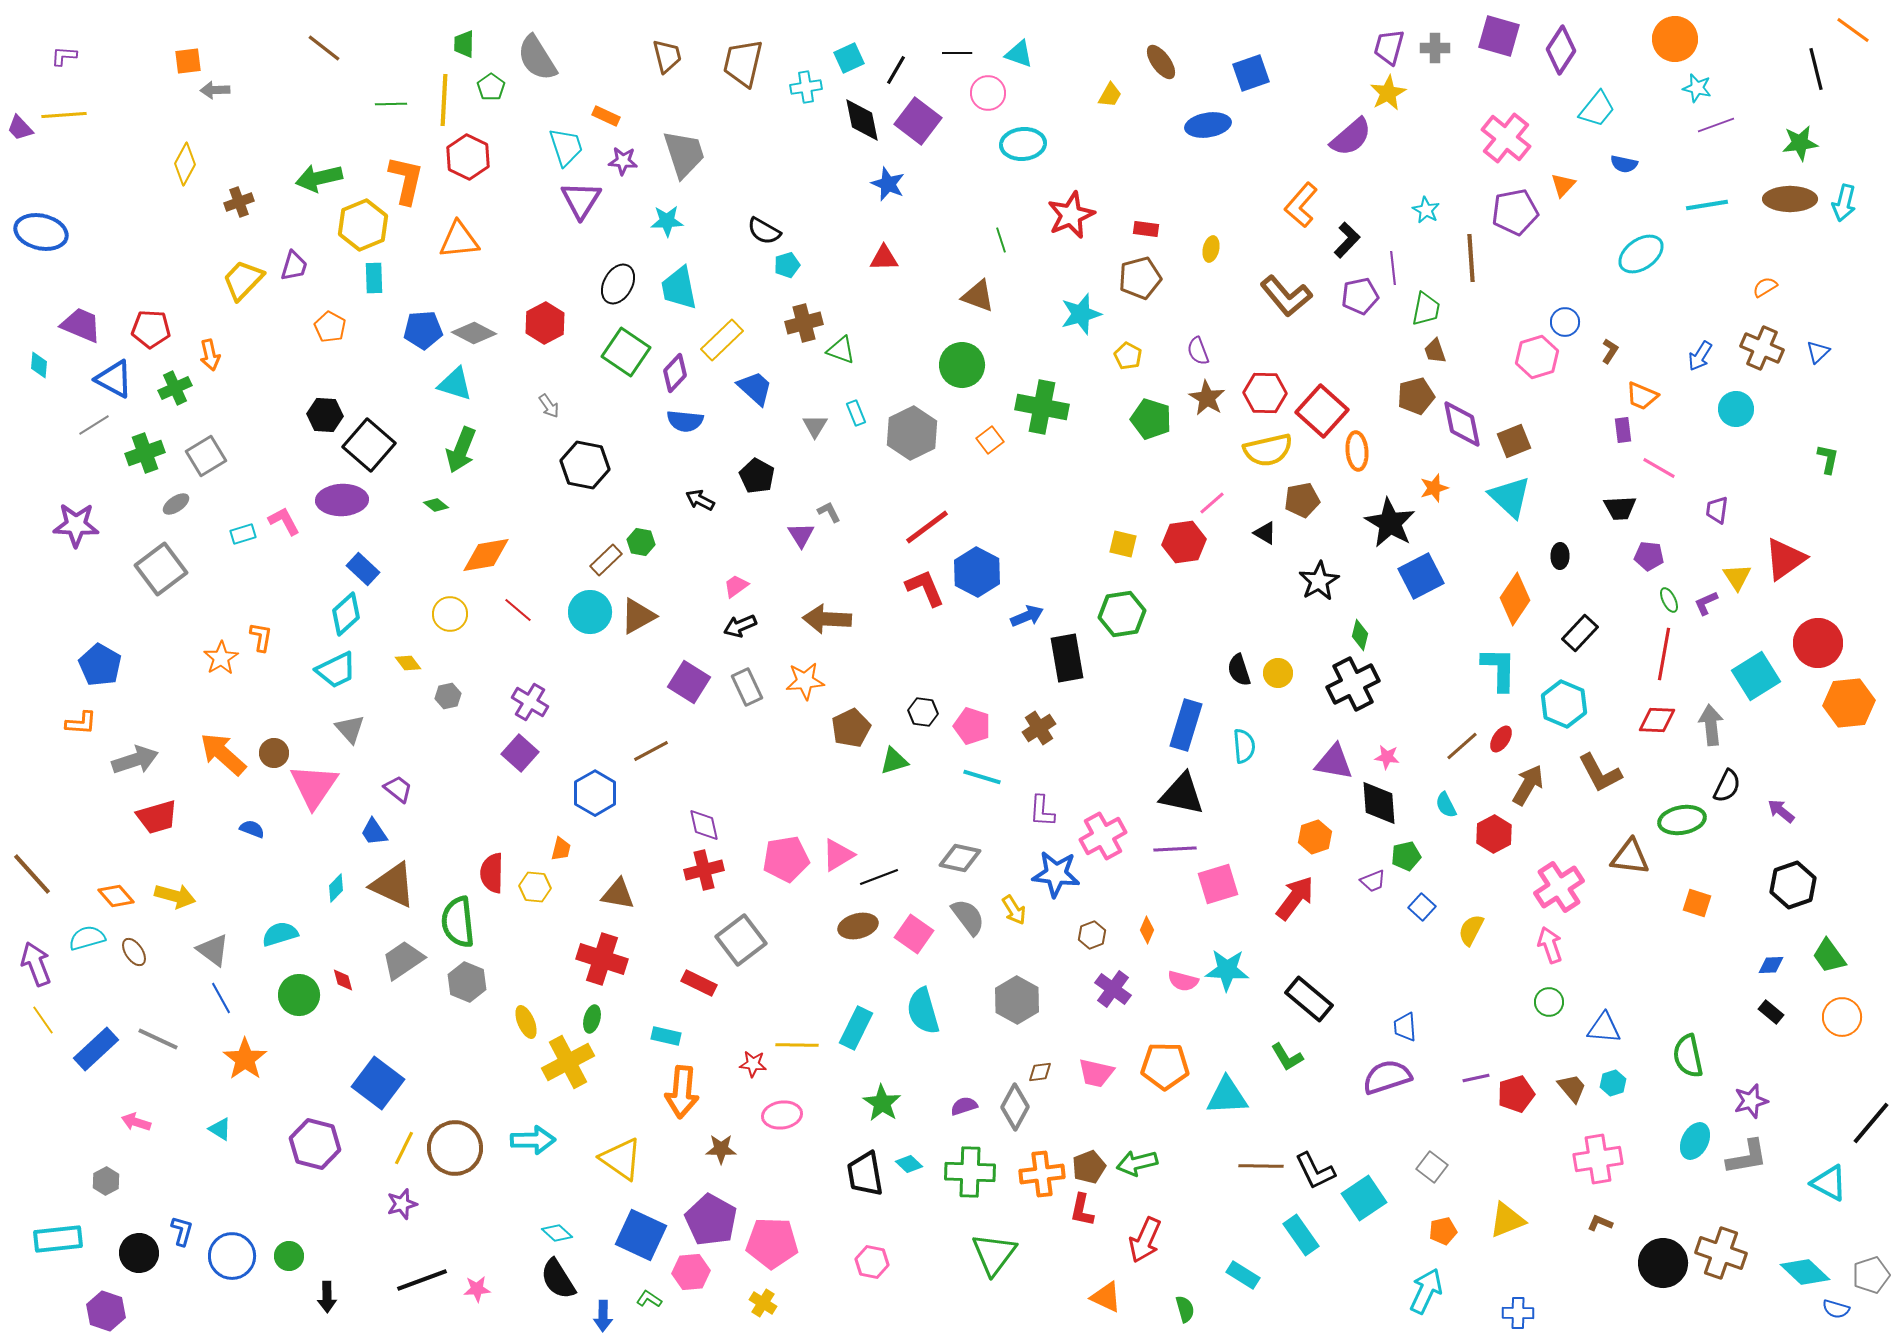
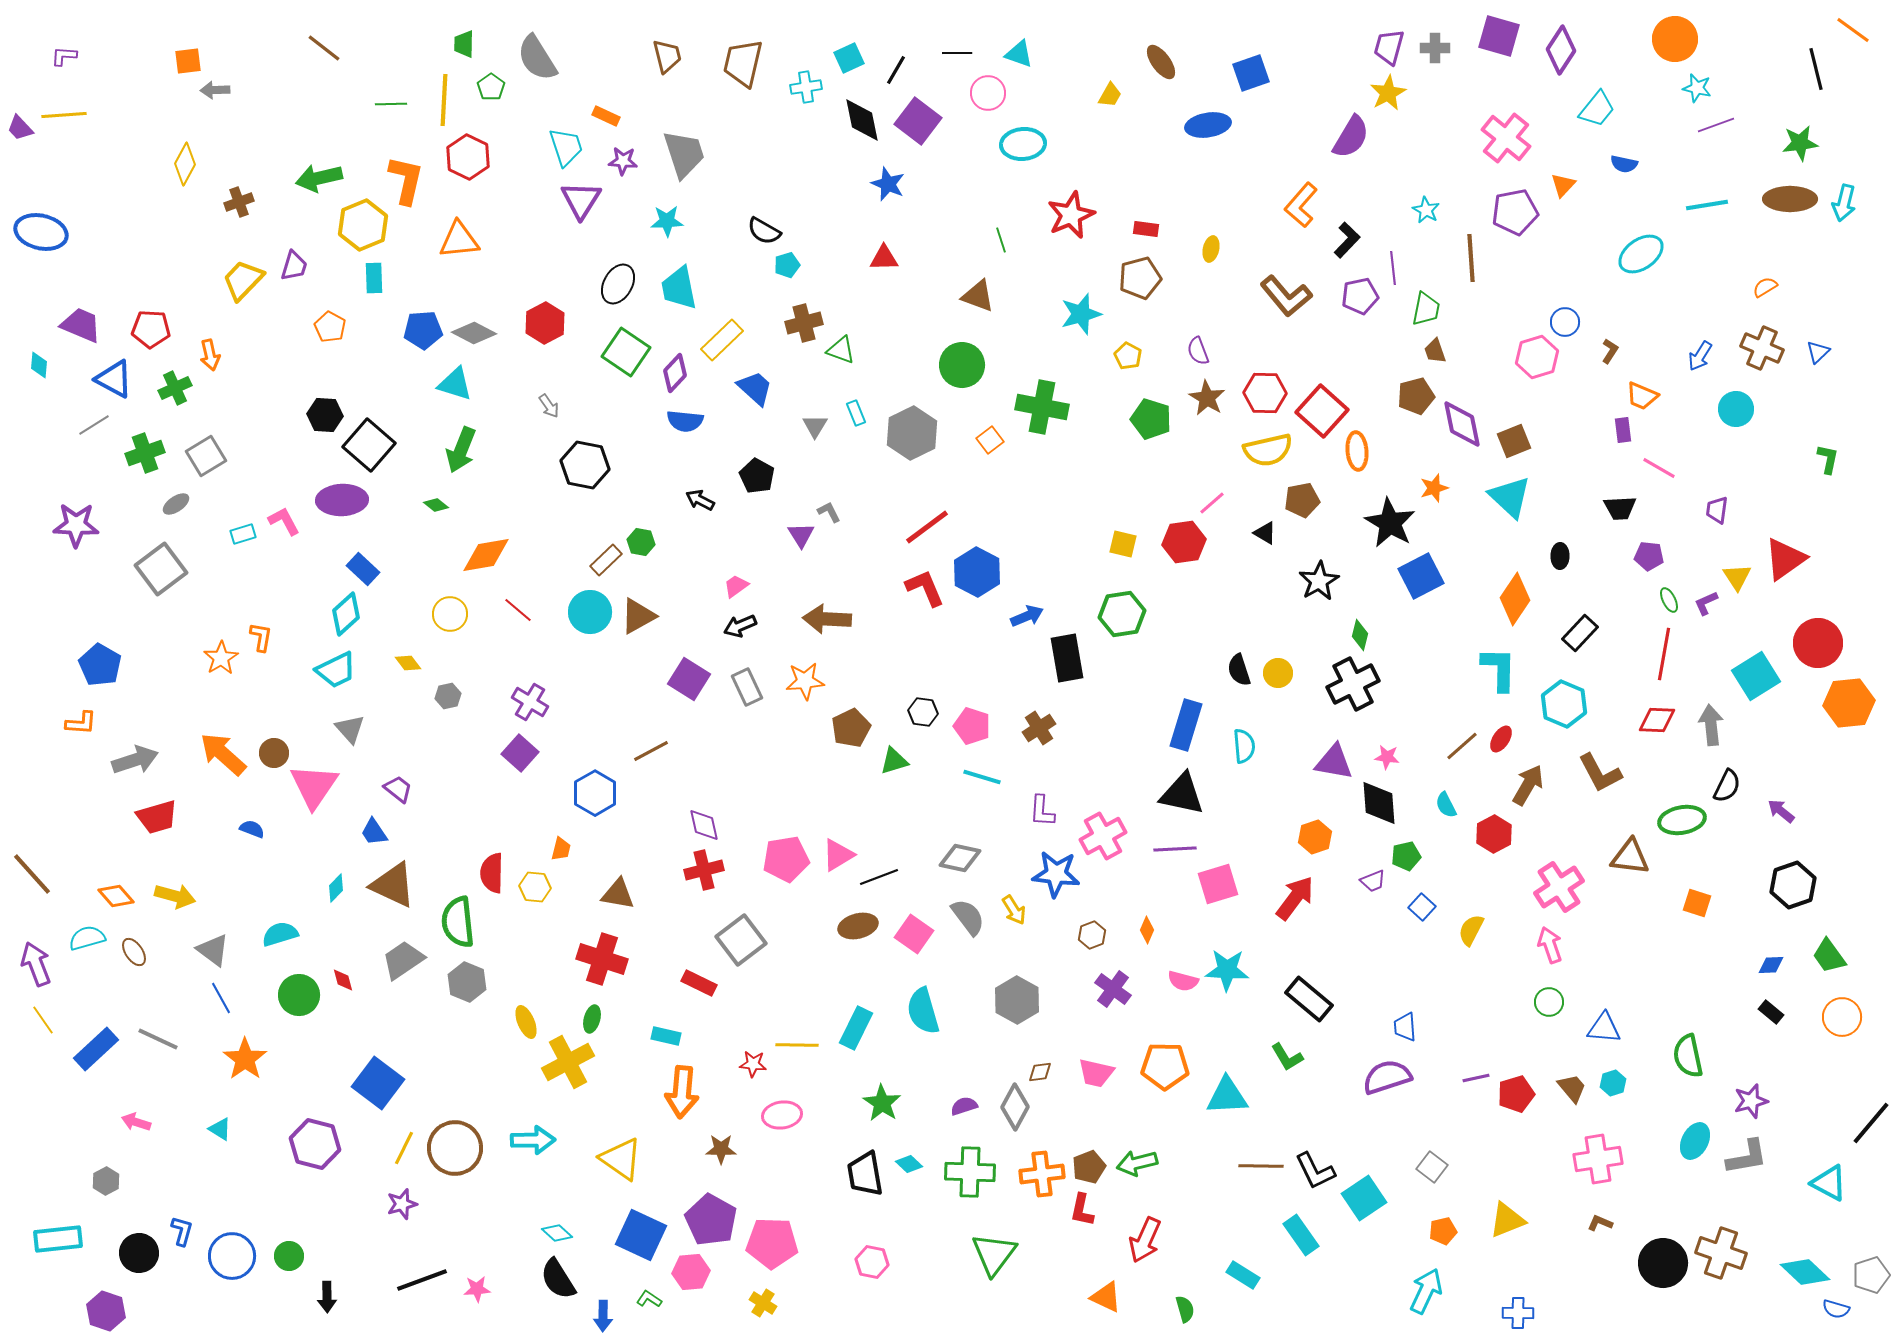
purple semicircle at (1351, 137): rotated 18 degrees counterclockwise
purple square at (689, 682): moved 3 px up
